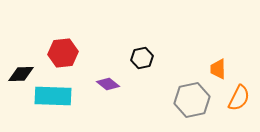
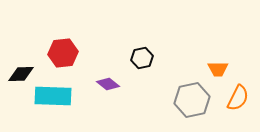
orange trapezoid: rotated 90 degrees counterclockwise
orange semicircle: moved 1 px left
